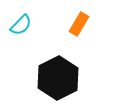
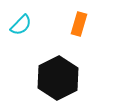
orange rectangle: rotated 15 degrees counterclockwise
